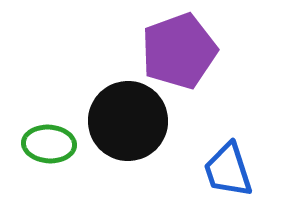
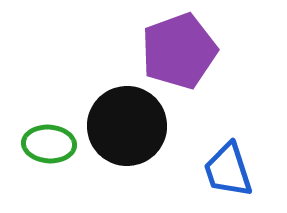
black circle: moved 1 px left, 5 px down
